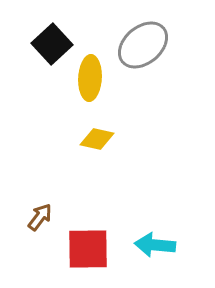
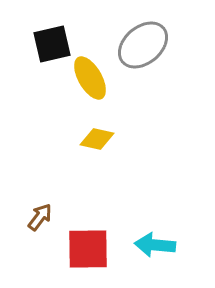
black square: rotated 30 degrees clockwise
yellow ellipse: rotated 33 degrees counterclockwise
